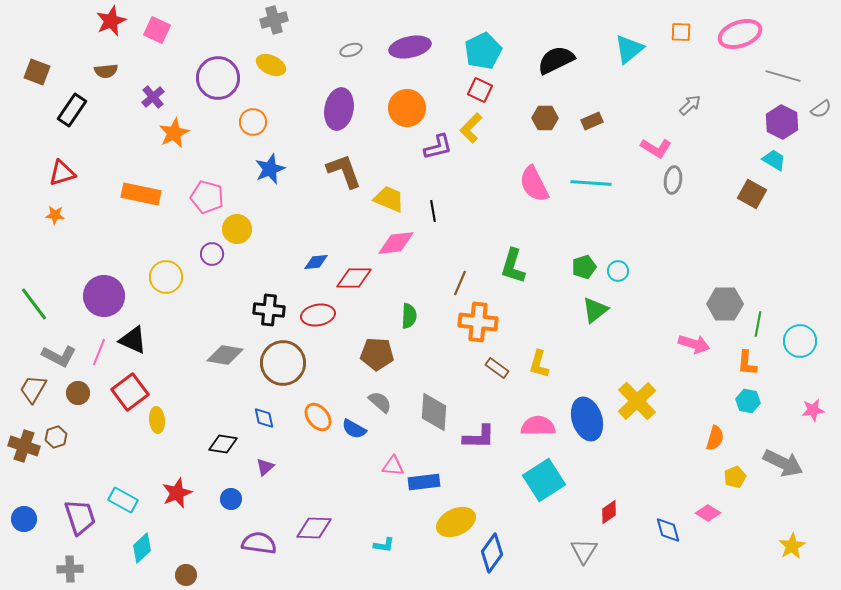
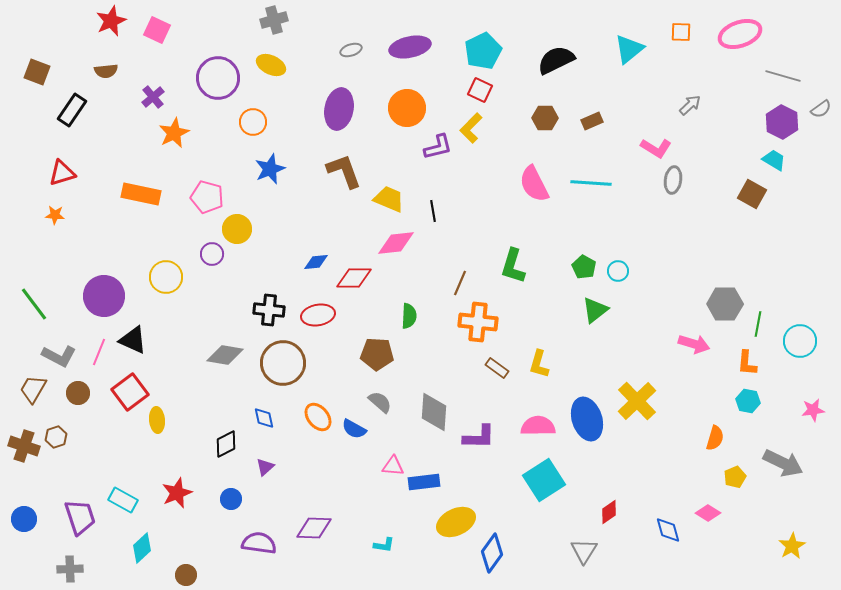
green pentagon at (584, 267): rotated 25 degrees counterclockwise
black diamond at (223, 444): moved 3 px right; rotated 36 degrees counterclockwise
